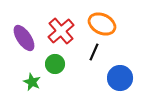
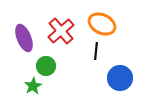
purple ellipse: rotated 12 degrees clockwise
black line: moved 2 px right, 1 px up; rotated 18 degrees counterclockwise
green circle: moved 9 px left, 2 px down
green star: moved 1 px right, 4 px down; rotated 18 degrees clockwise
